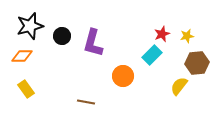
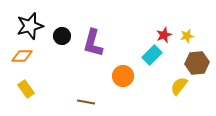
red star: moved 2 px right, 1 px down
